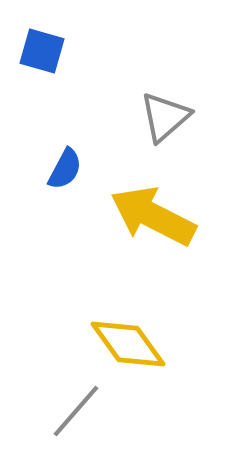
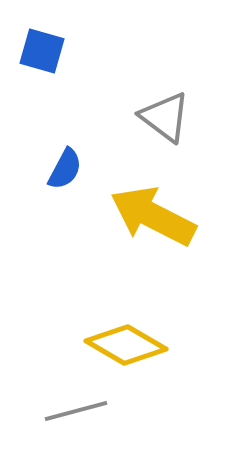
gray triangle: rotated 42 degrees counterclockwise
yellow diamond: moved 2 px left, 1 px down; rotated 24 degrees counterclockwise
gray line: rotated 34 degrees clockwise
